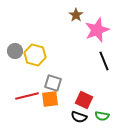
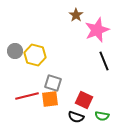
black semicircle: moved 3 px left
